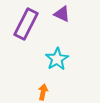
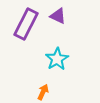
purple triangle: moved 4 px left, 2 px down
orange arrow: rotated 14 degrees clockwise
